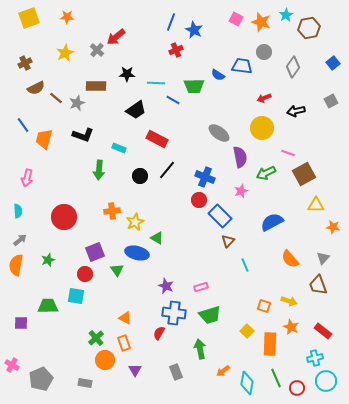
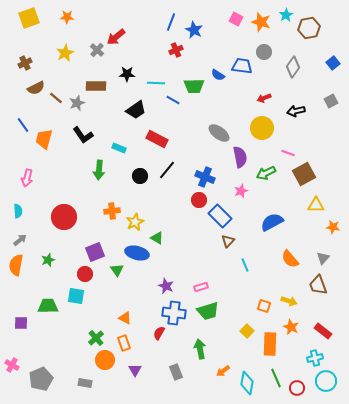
black L-shape at (83, 135): rotated 35 degrees clockwise
green trapezoid at (210, 315): moved 2 px left, 4 px up
